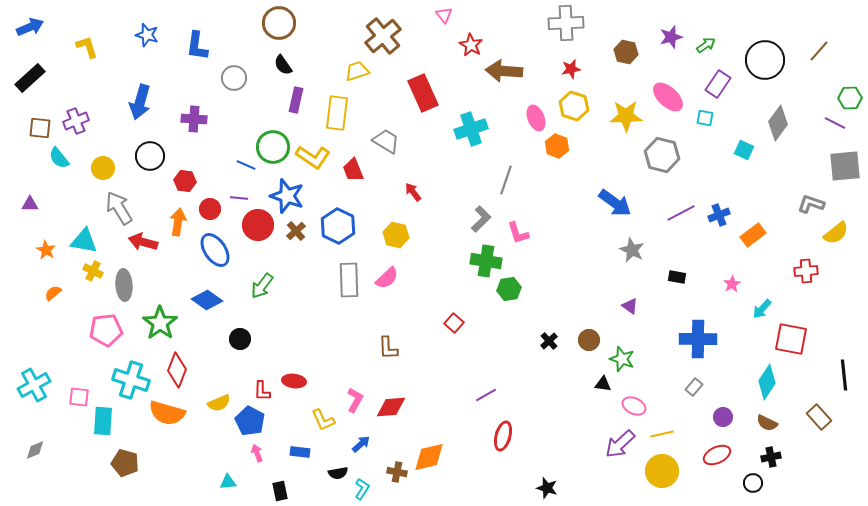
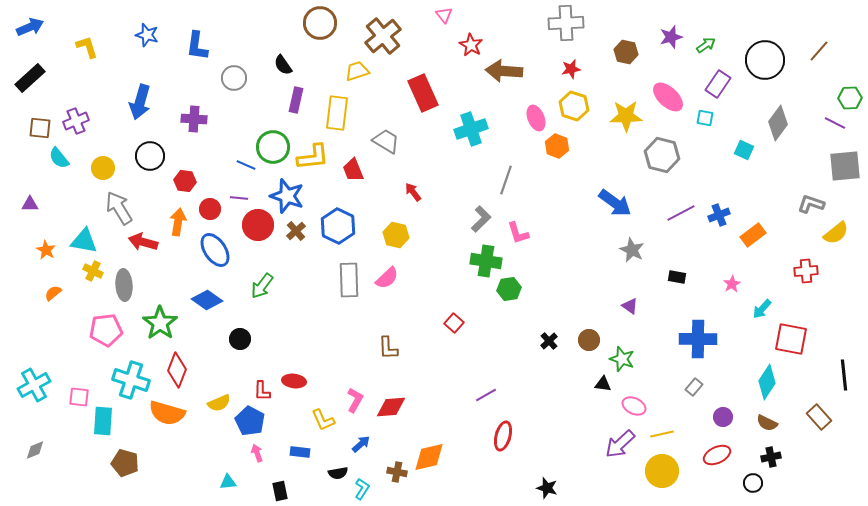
brown circle at (279, 23): moved 41 px right
yellow L-shape at (313, 157): rotated 40 degrees counterclockwise
